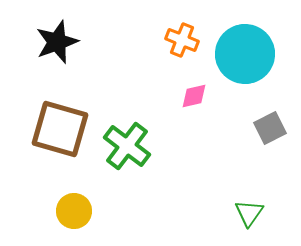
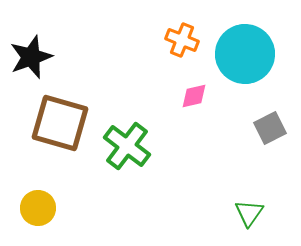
black star: moved 26 px left, 15 px down
brown square: moved 6 px up
yellow circle: moved 36 px left, 3 px up
